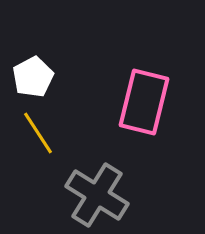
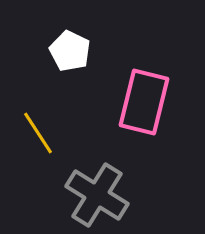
white pentagon: moved 37 px right, 26 px up; rotated 18 degrees counterclockwise
